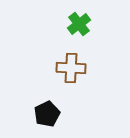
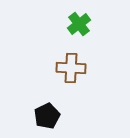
black pentagon: moved 2 px down
